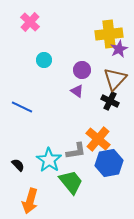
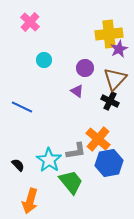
purple circle: moved 3 px right, 2 px up
